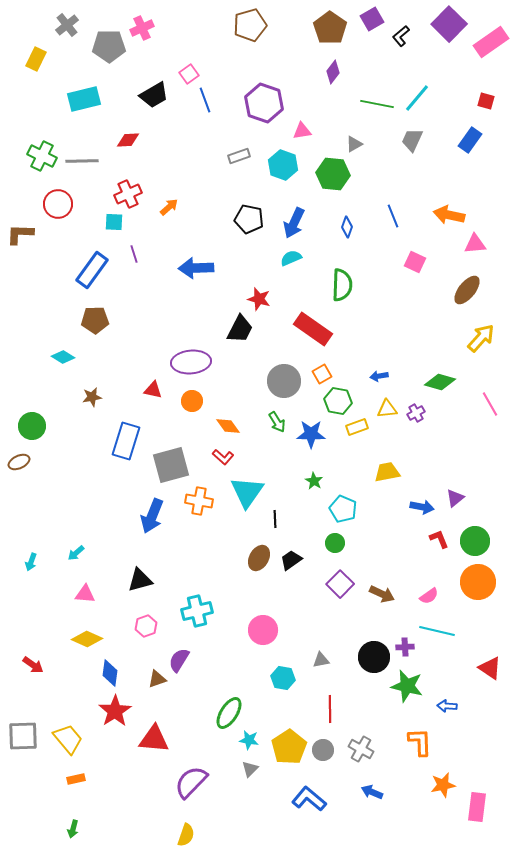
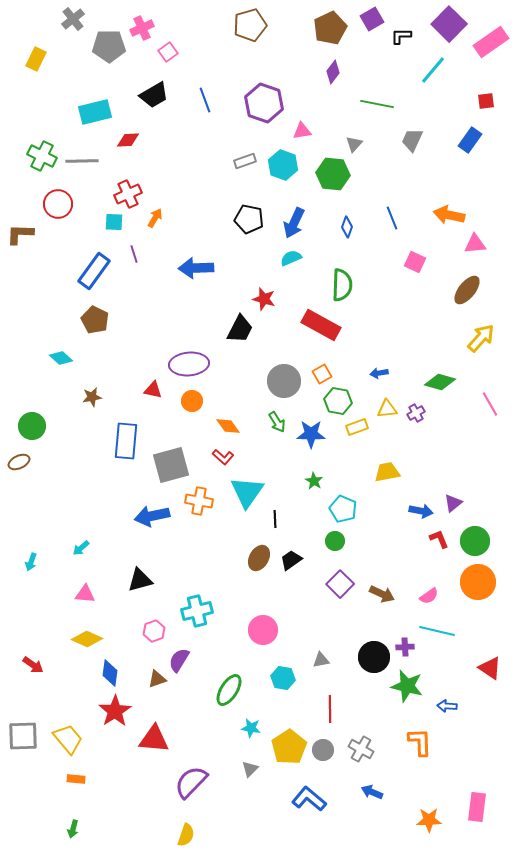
gray cross at (67, 25): moved 6 px right, 6 px up
brown pentagon at (330, 28): rotated 12 degrees clockwise
black L-shape at (401, 36): rotated 40 degrees clockwise
pink square at (189, 74): moved 21 px left, 22 px up
cyan line at (417, 98): moved 16 px right, 28 px up
cyan rectangle at (84, 99): moved 11 px right, 13 px down
red square at (486, 101): rotated 24 degrees counterclockwise
gray triangle at (354, 144): rotated 18 degrees counterclockwise
gray rectangle at (239, 156): moved 6 px right, 5 px down
orange arrow at (169, 207): moved 14 px left, 11 px down; rotated 18 degrees counterclockwise
blue line at (393, 216): moved 1 px left, 2 px down
blue rectangle at (92, 270): moved 2 px right, 1 px down
red star at (259, 299): moved 5 px right
brown pentagon at (95, 320): rotated 28 degrees clockwise
red rectangle at (313, 329): moved 8 px right, 4 px up; rotated 6 degrees counterclockwise
cyan diamond at (63, 357): moved 2 px left, 1 px down; rotated 10 degrees clockwise
purple ellipse at (191, 362): moved 2 px left, 2 px down
blue arrow at (379, 376): moved 3 px up
blue rectangle at (126, 441): rotated 12 degrees counterclockwise
purple triangle at (455, 498): moved 2 px left, 5 px down
blue arrow at (422, 507): moved 1 px left, 4 px down
blue arrow at (152, 516): rotated 56 degrees clockwise
green circle at (335, 543): moved 2 px up
cyan arrow at (76, 553): moved 5 px right, 5 px up
pink hexagon at (146, 626): moved 8 px right, 5 px down
green ellipse at (229, 713): moved 23 px up
cyan star at (249, 740): moved 2 px right, 12 px up
orange rectangle at (76, 779): rotated 18 degrees clockwise
orange star at (443, 785): moved 14 px left, 35 px down; rotated 10 degrees clockwise
